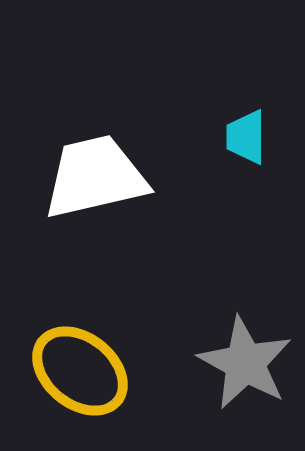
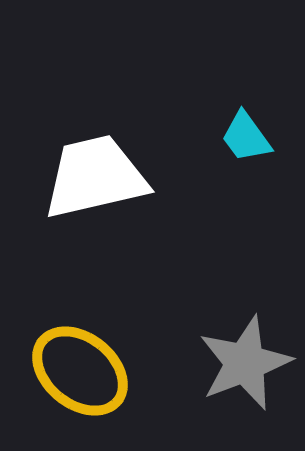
cyan trapezoid: rotated 36 degrees counterclockwise
gray star: rotated 22 degrees clockwise
